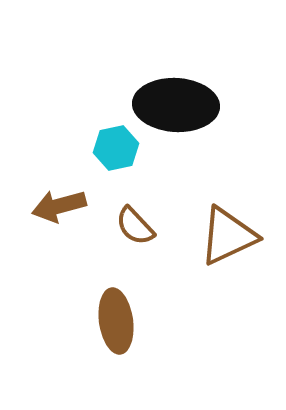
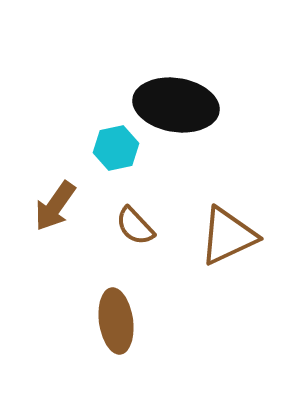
black ellipse: rotated 6 degrees clockwise
brown arrow: moved 4 px left; rotated 40 degrees counterclockwise
